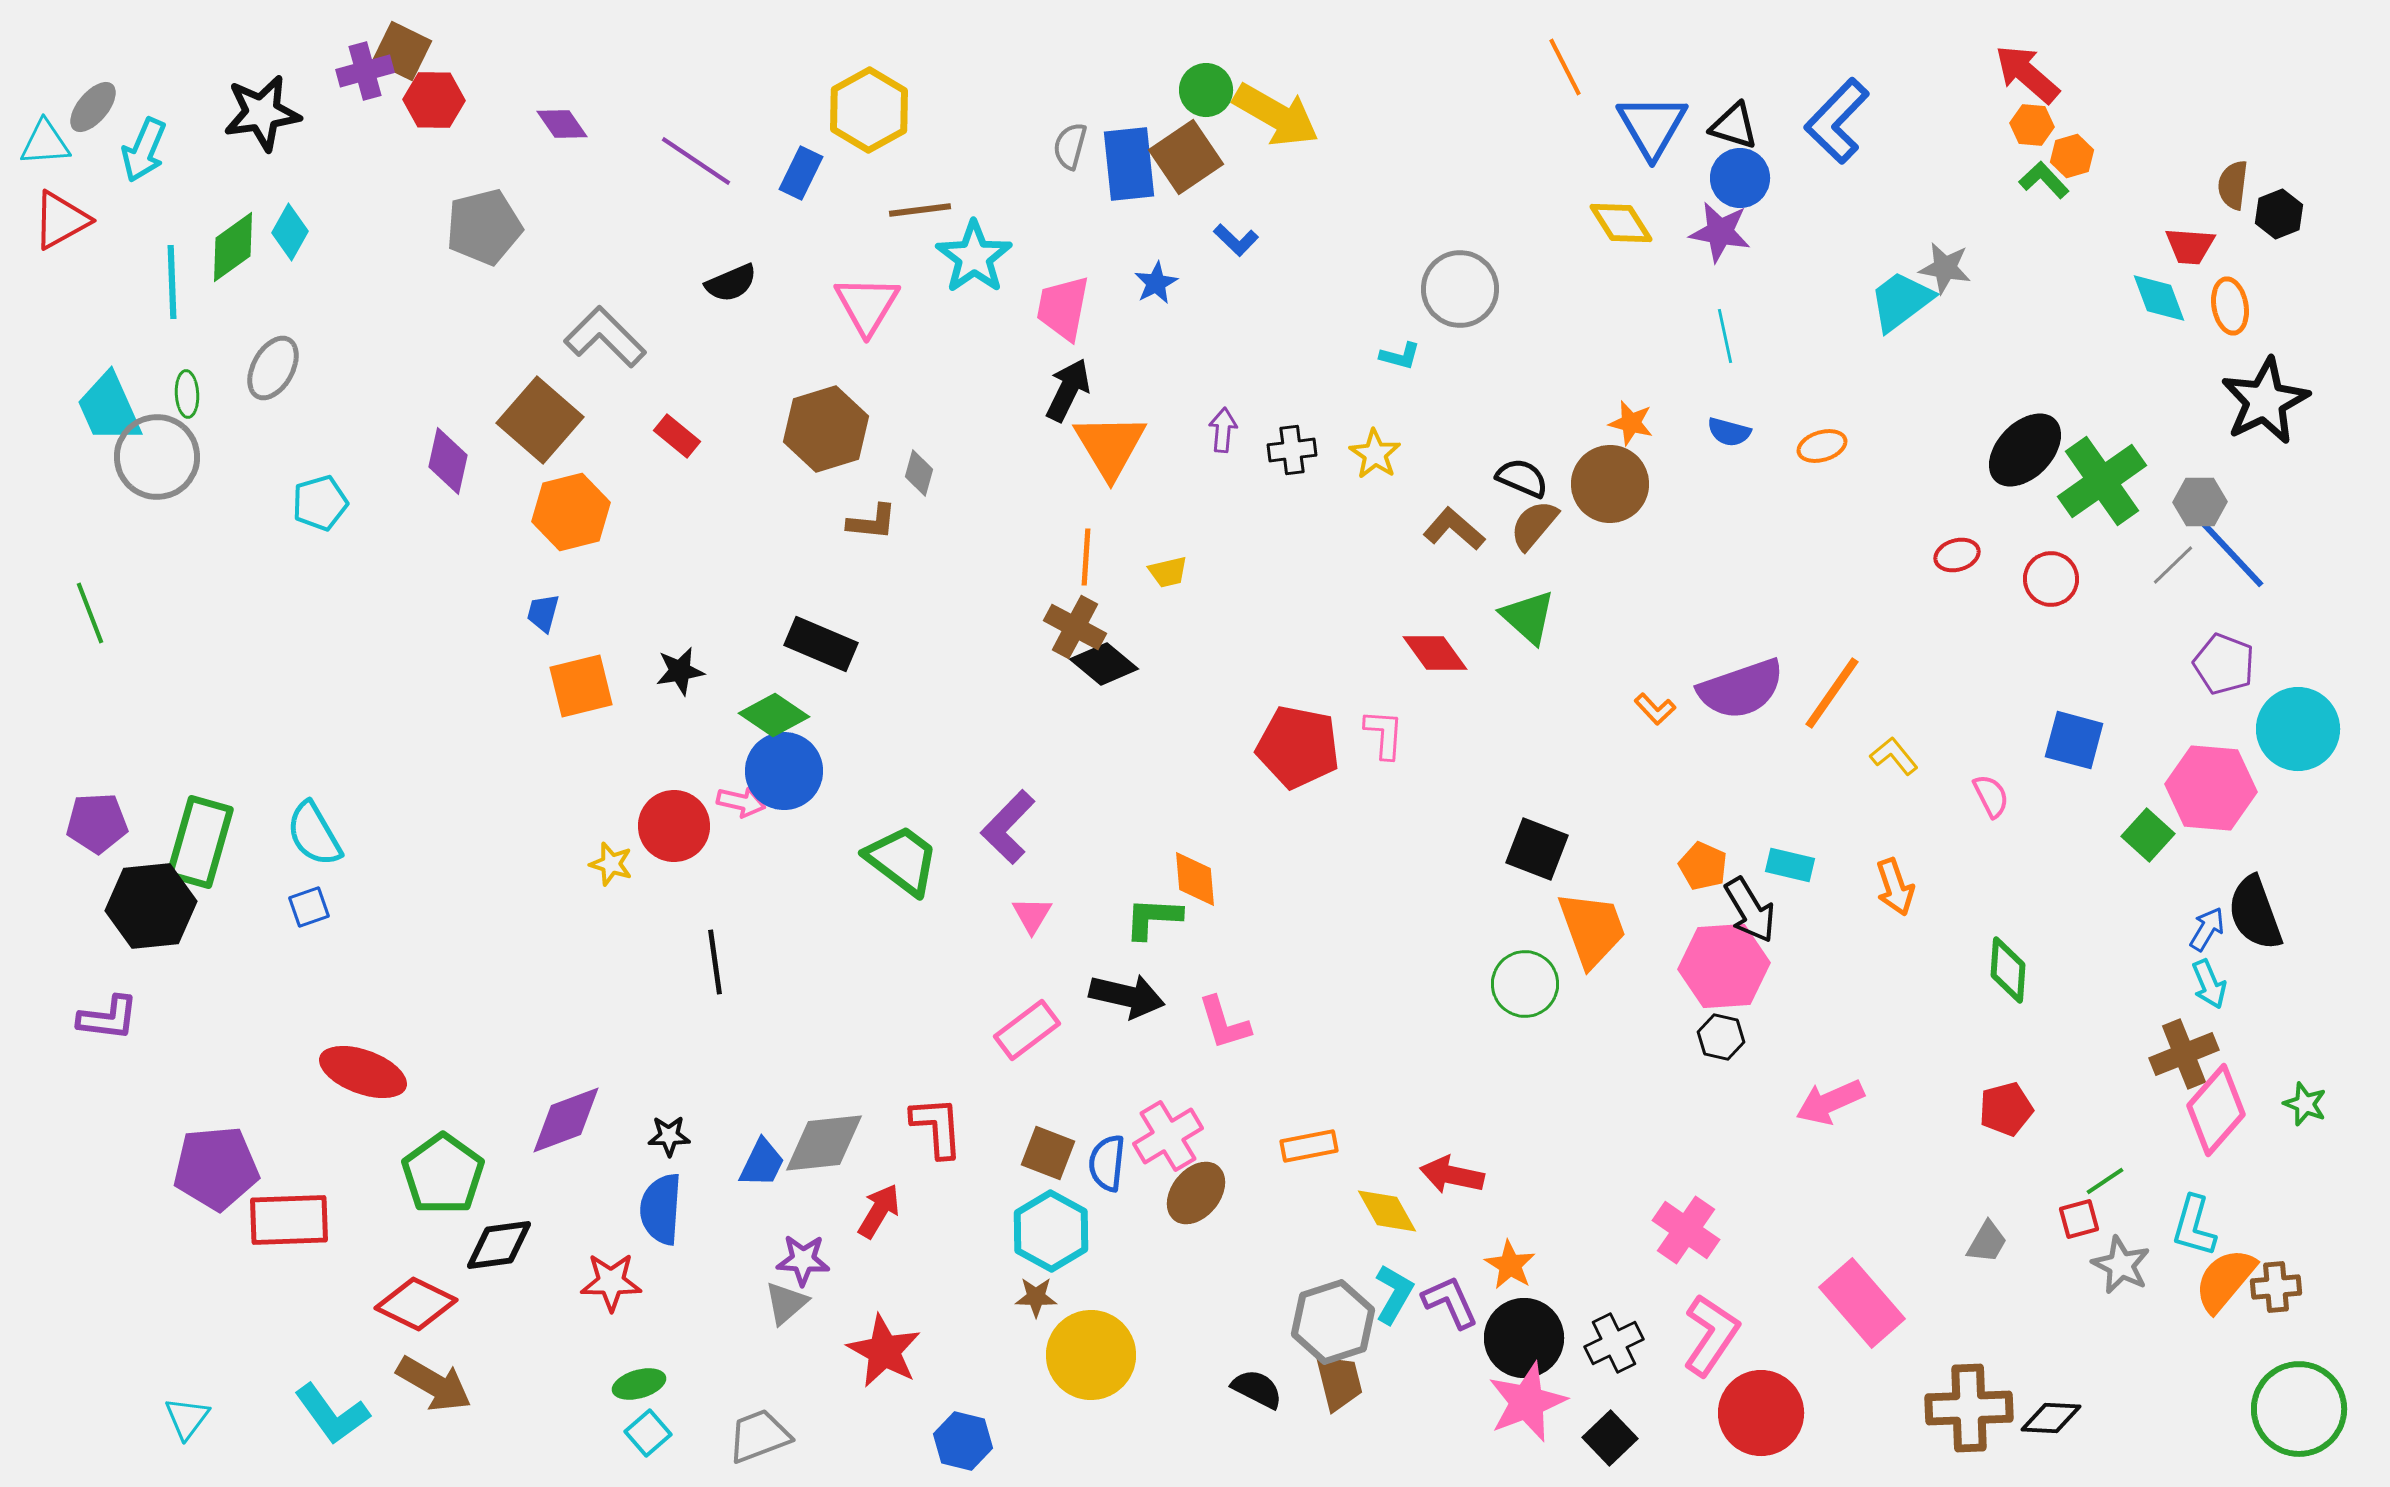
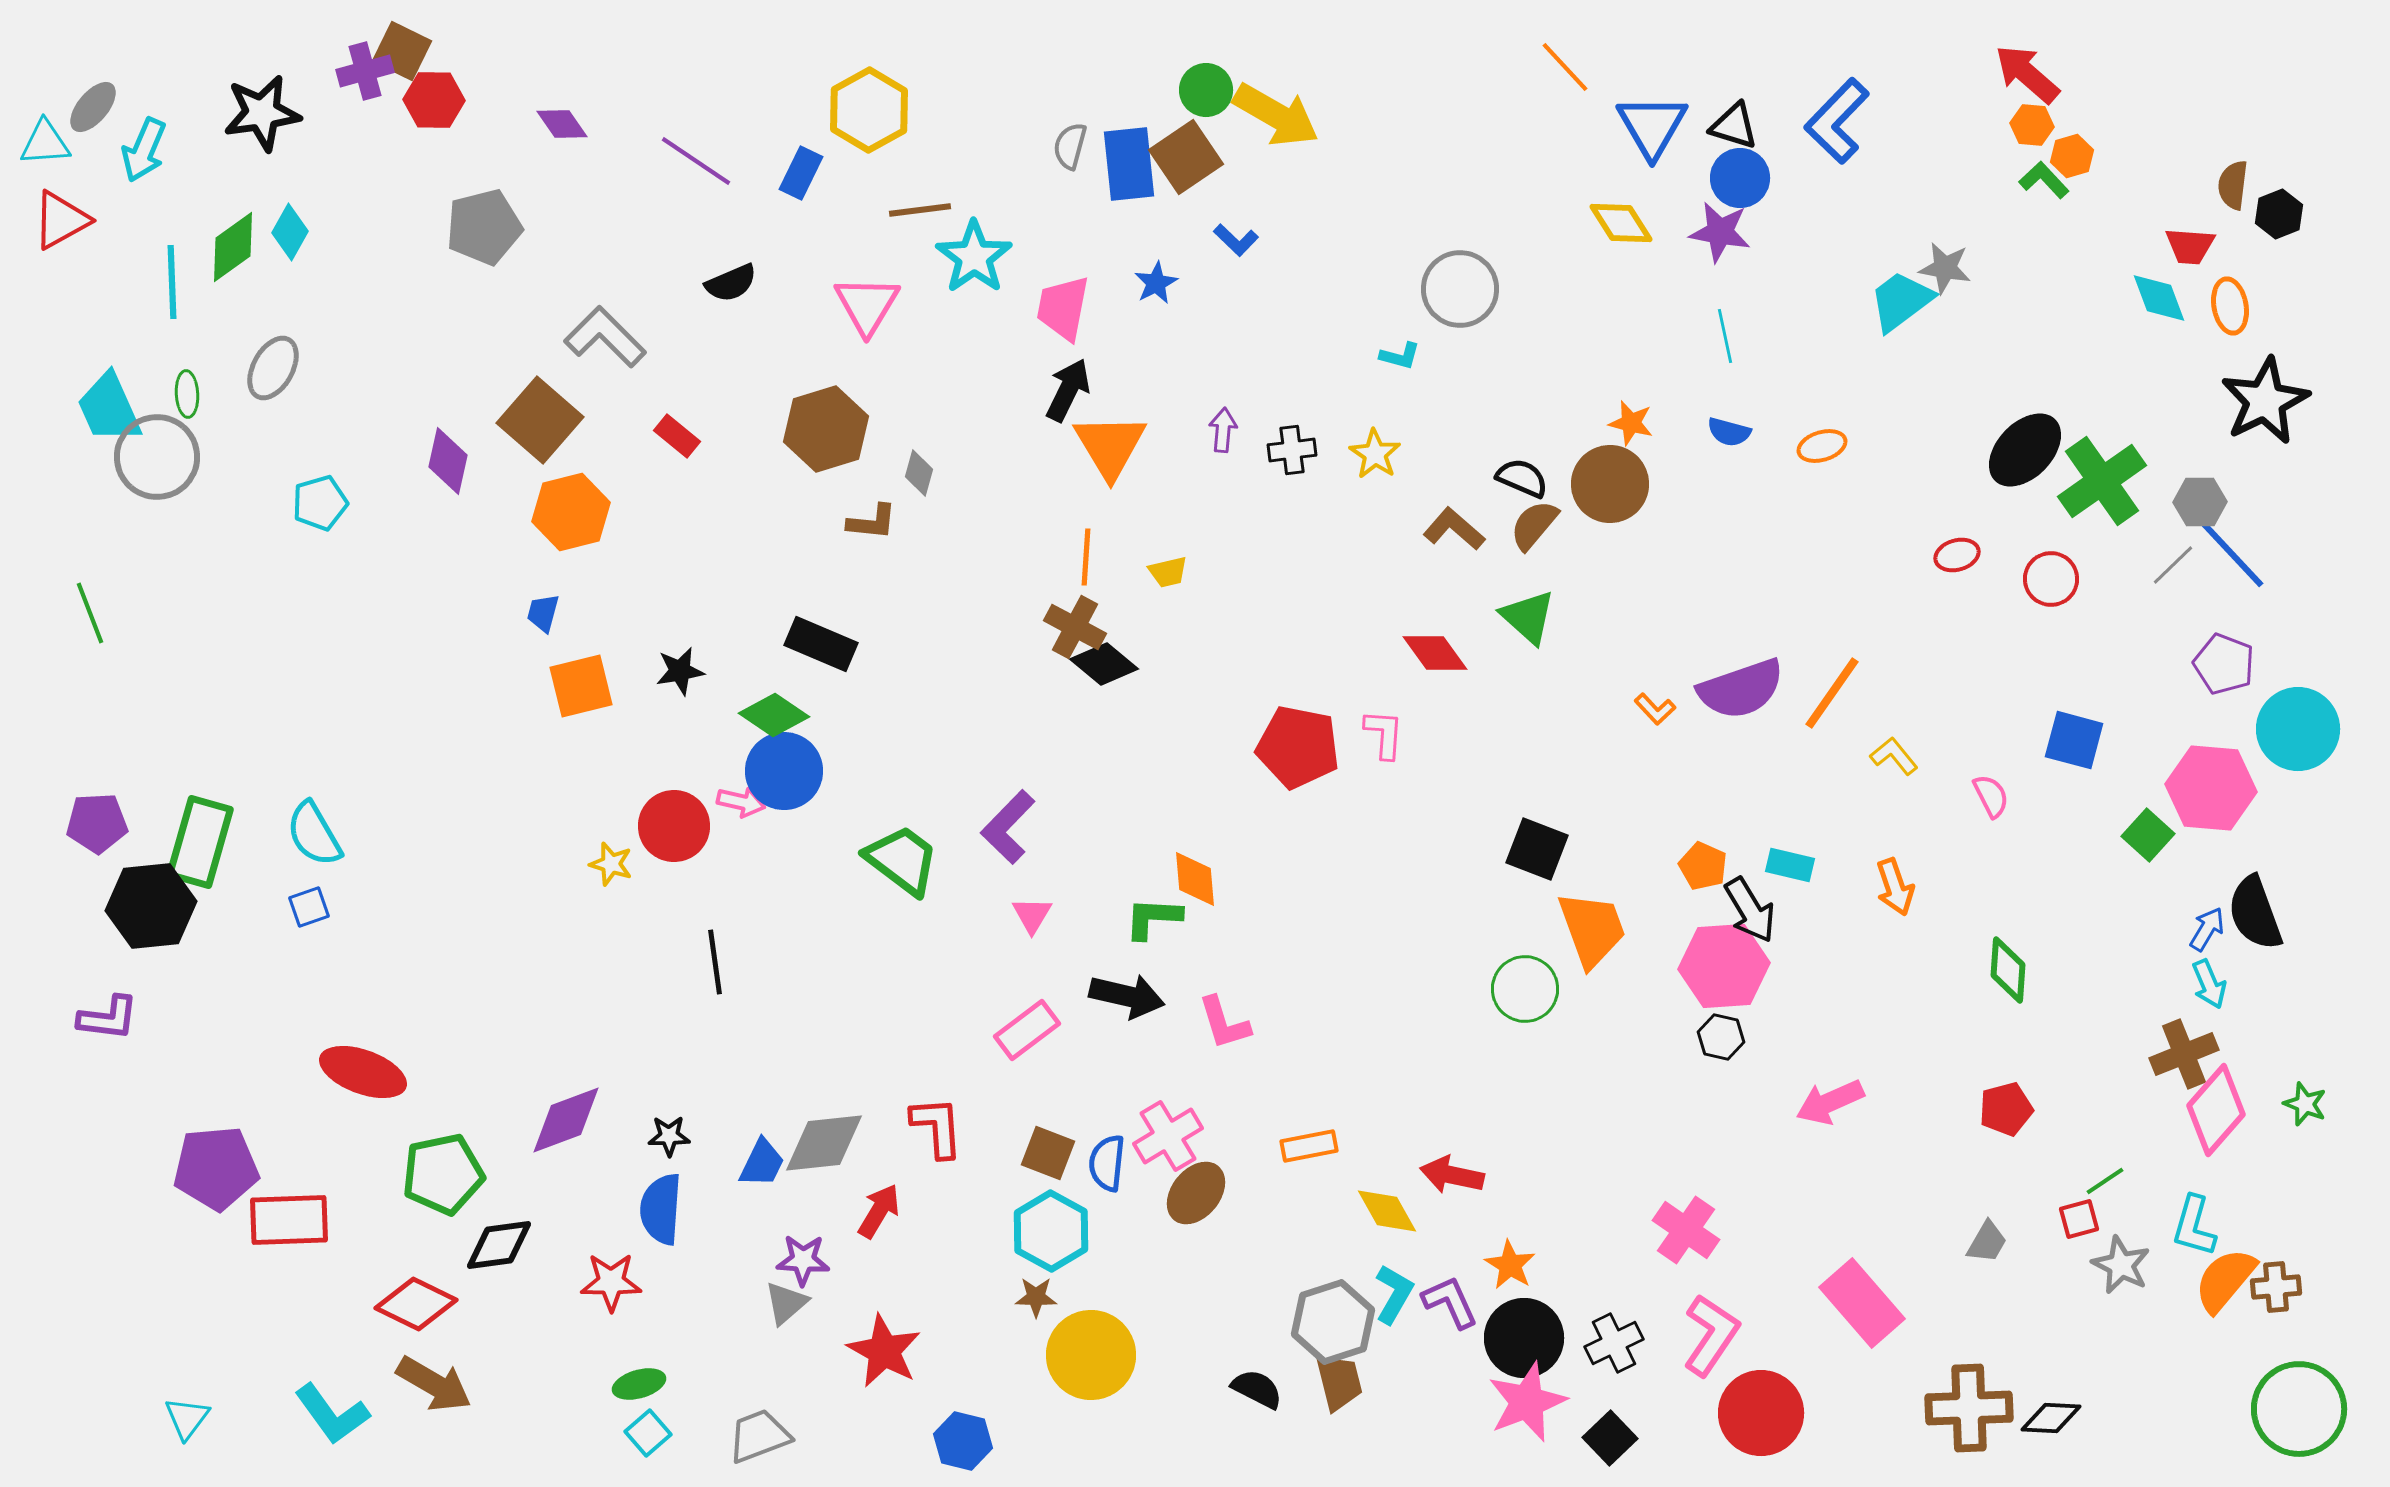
orange line at (1565, 67): rotated 16 degrees counterclockwise
green circle at (1525, 984): moved 5 px down
green pentagon at (443, 1174): rotated 24 degrees clockwise
